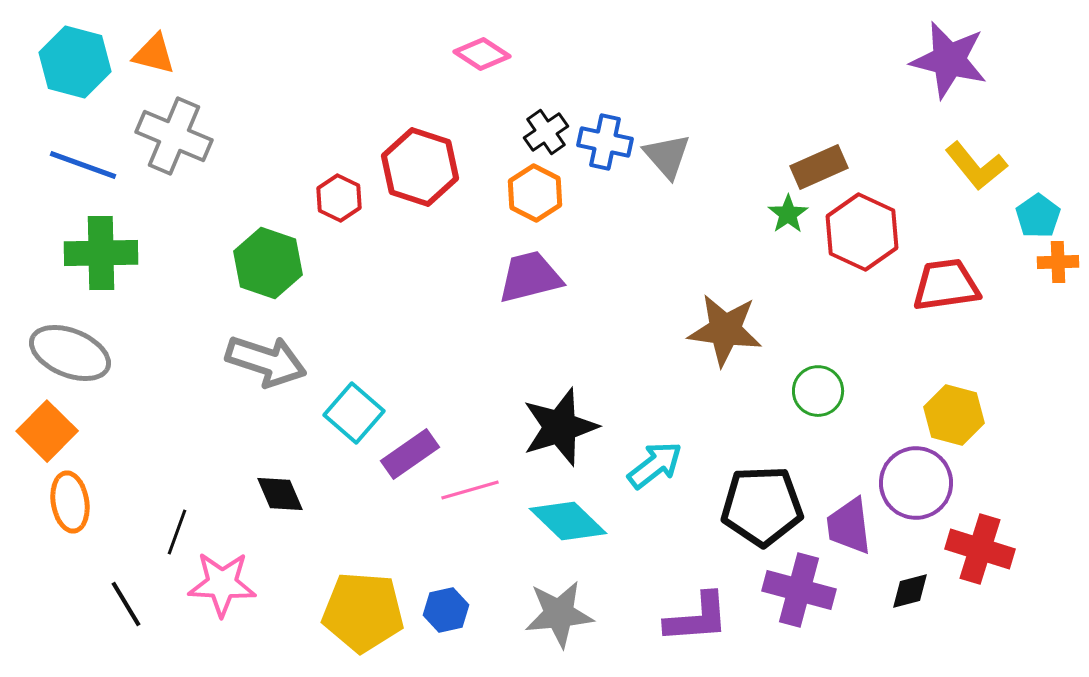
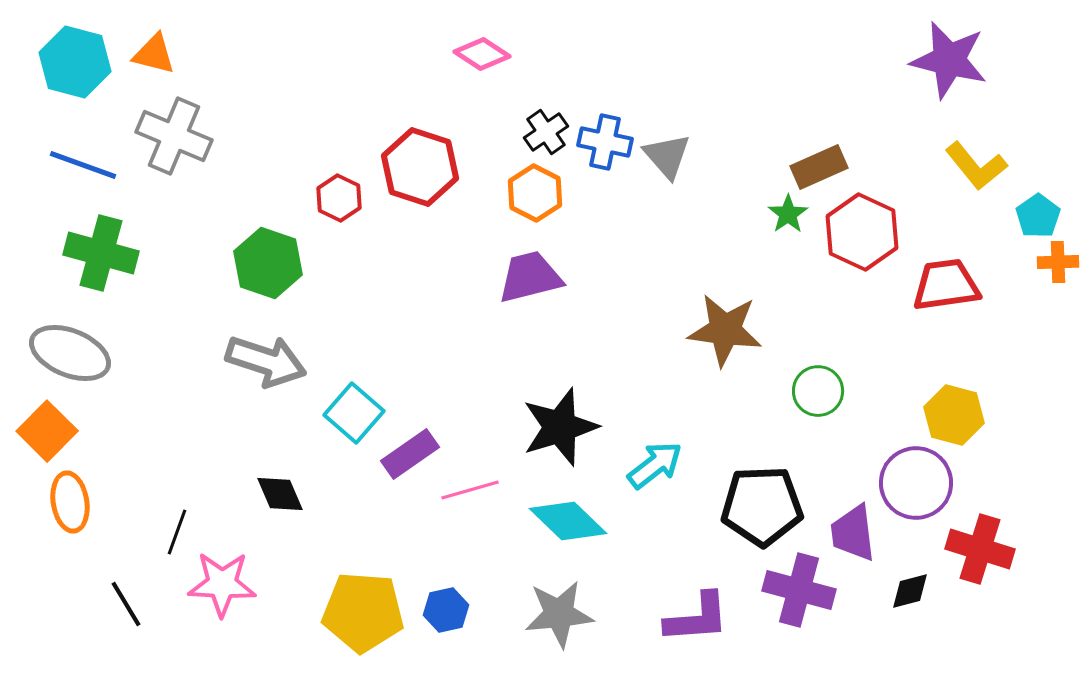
green cross at (101, 253): rotated 16 degrees clockwise
purple trapezoid at (849, 526): moved 4 px right, 7 px down
